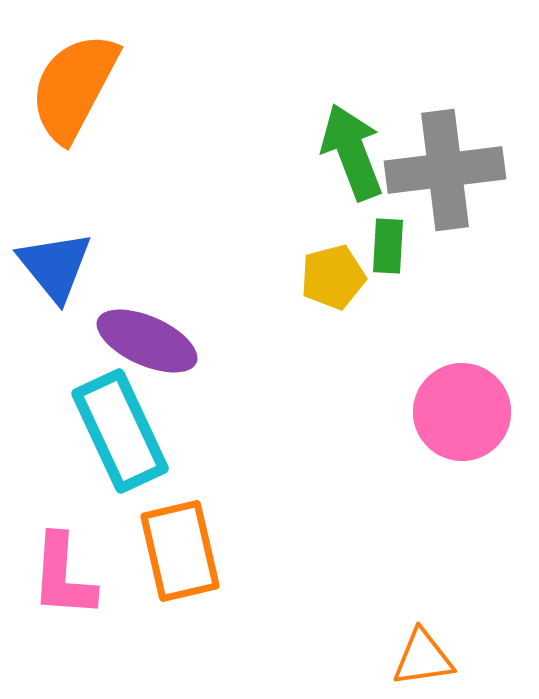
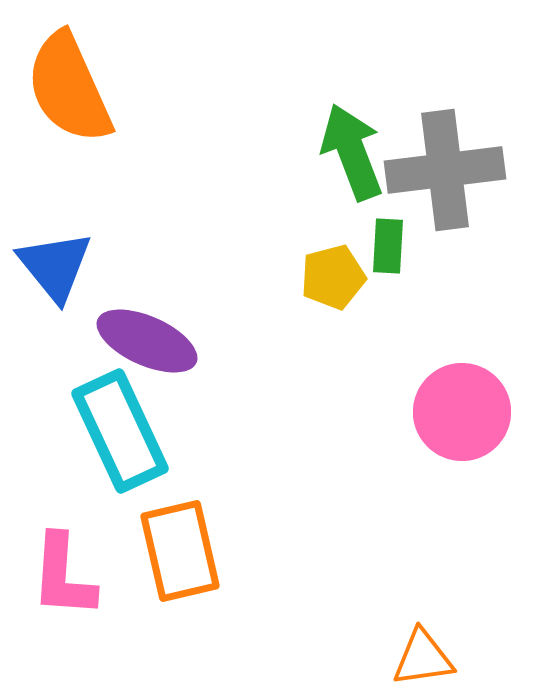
orange semicircle: moved 5 px left, 1 px down; rotated 52 degrees counterclockwise
